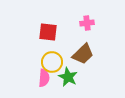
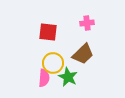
yellow circle: moved 1 px right, 1 px down
